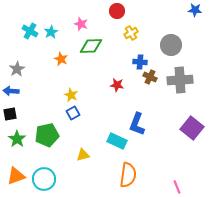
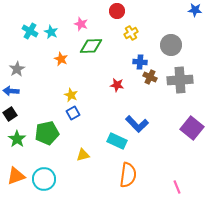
cyan star: rotated 16 degrees counterclockwise
black square: rotated 24 degrees counterclockwise
blue L-shape: rotated 65 degrees counterclockwise
green pentagon: moved 2 px up
